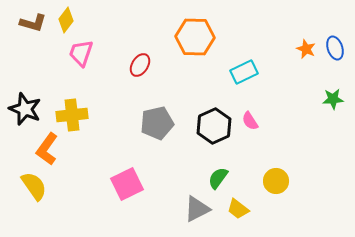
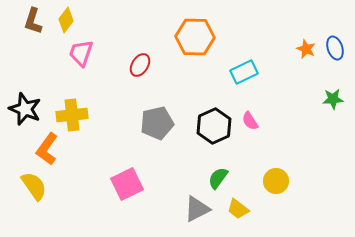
brown L-shape: moved 2 px up; rotated 92 degrees clockwise
